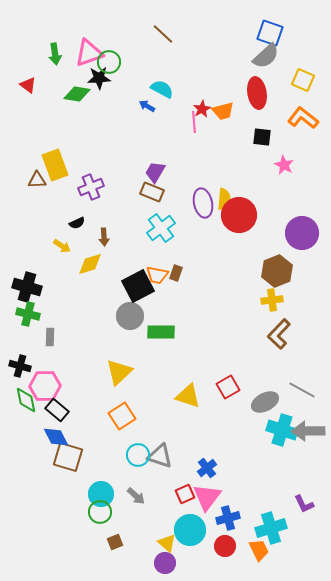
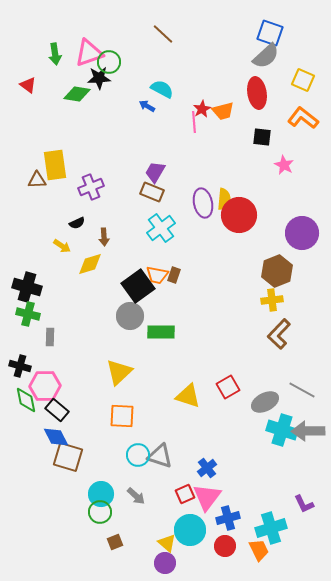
yellow rectangle at (55, 165): rotated 12 degrees clockwise
brown rectangle at (176, 273): moved 2 px left, 2 px down
black square at (138, 286): rotated 8 degrees counterclockwise
orange square at (122, 416): rotated 36 degrees clockwise
